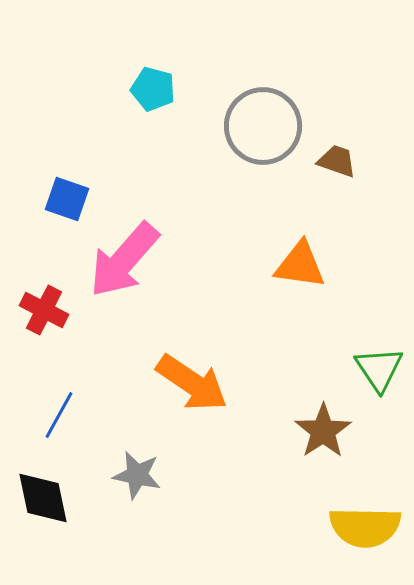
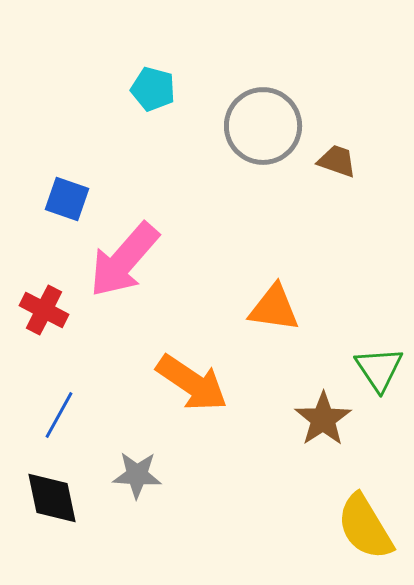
orange triangle: moved 26 px left, 43 px down
brown star: moved 12 px up
gray star: rotated 9 degrees counterclockwise
black diamond: moved 9 px right
yellow semicircle: rotated 58 degrees clockwise
